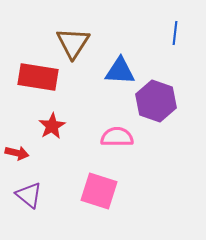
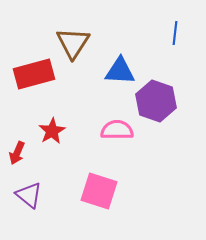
red rectangle: moved 4 px left, 3 px up; rotated 24 degrees counterclockwise
red star: moved 5 px down
pink semicircle: moved 7 px up
red arrow: rotated 100 degrees clockwise
